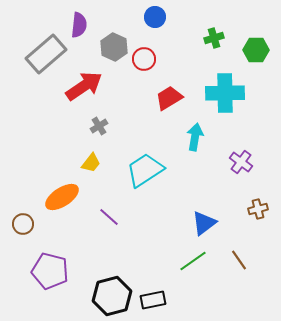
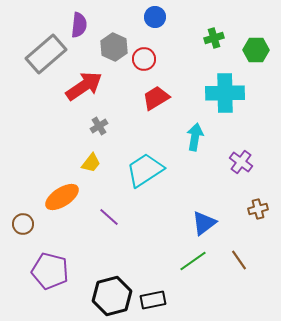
red trapezoid: moved 13 px left
